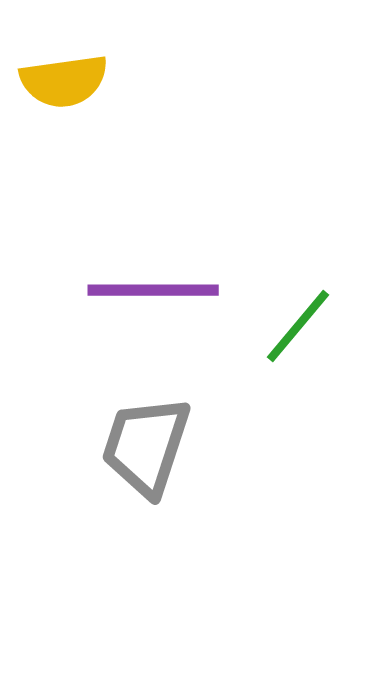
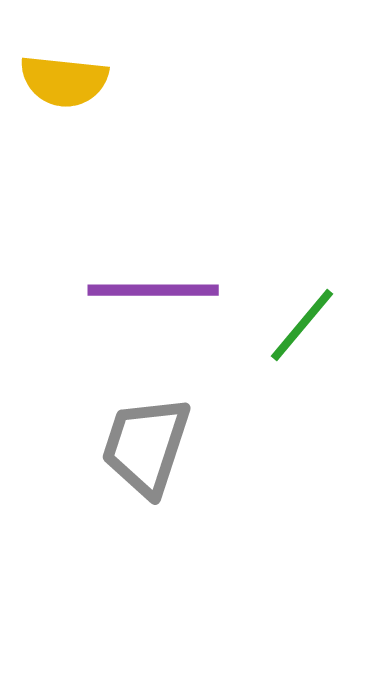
yellow semicircle: rotated 14 degrees clockwise
green line: moved 4 px right, 1 px up
